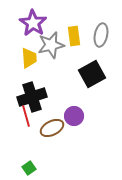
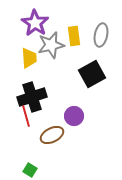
purple star: moved 2 px right
brown ellipse: moved 7 px down
green square: moved 1 px right, 2 px down; rotated 24 degrees counterclockwise
